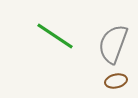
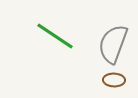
brown ellipse: moved 2 px left, 1 px up; rotated 15 degrees clockwise
